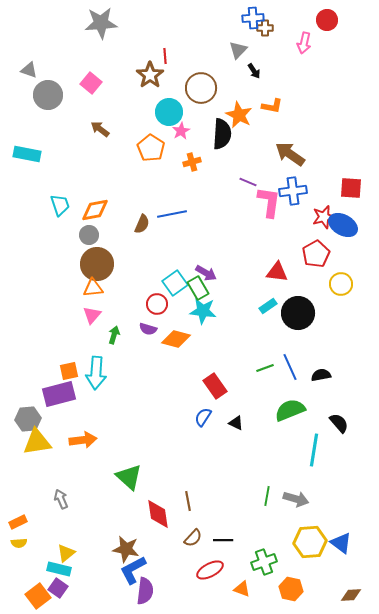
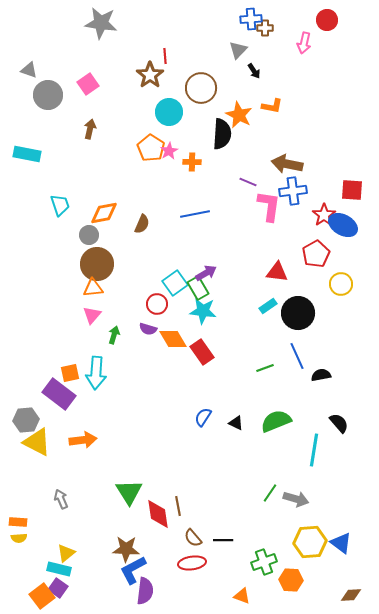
blue cross at (253, 18): moved 2 px left, 1 px down
gray star at (101, 23): rotated 12 degrees clockwise
pink square at (91, 83): moved 3 px left, 1 px down; rotated 15 degrees clockwise
brown arrow at (100, 129): moved 10 px left; rotated 66 degrees clockwise
pink star at (181, 131): moved 12 px left, 20 px down
brown arrow at (290, 154): moved 3 px left, 10 px down; rotated 24 degrees counterclockwise
orange cross at (192, 162): rotated 18 degrees clockwise
red square at (351, 188): moved 1 px right, 2 px down
pink L-shape at (269, 202): moved 4 px down
orange diamond at (95, 210): moved 9 px right, 3 px down
blue line at (172, 214): moved 23 px right
red star at (324, 217): moved 2 px up; rotated 20 degrees counterclockwise
purple arrow at (206, 273): rotated 60 degrees counterclockwise
orange diamond at (176, 339): moved 3 px left; rotated 44 degrees clockwise
blue line at (290, 367): moved 7 px right, 11 px up
orange square at (69, 371): moved 1 px right, 2 px down
red rectangle at (215, 386): moved 13 px left, 34 px up
purple rectangle at (59, 394): rotated 52 degrees clockwise
green semicircle at (290, 410): moved 14 px left, 11 px down
gray hexagon at (28, 419): moved 2 px left, 1 px down
yellow triangle at (37, 442): rotated 36 degrees clockwise
green triangle at (129, 477): moved 15 px down; rotated 16 degrees clockwise
green line at (267, 496): moved 3 px right, 3 px up; rotated 24 degrees clockwise
brown line at (188, 501): moved 10 px left, 5 px down
orange rectangle at (18, 522): rotated 30 degrees clockwise
brown semicircle at (193, 538): rotated 96 degrees clockwise
yellow semicircle at (19, 543): moved 5 px up
brown star at (126, 549): rotated 8 degrees counterclockwise
red ellipse at (210, 570): moved 18 px left, 7 px up; rotated 20 degrees clockwise
orange triangle at (242, 589): moved 7 px down
orange hexagon at (291, 589): moved 9 px up; rotated 10 degrees counterclockwise
orange square at (38, 596): moved 4 px right
